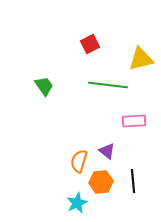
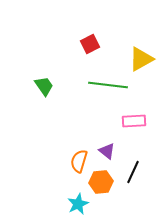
yellow triangle: rotated 16 degrees counterclockwise
black line: moved 9 px up; rotated 30 degrees clockwise
cyan star: moved 1 px right, 1 px down
